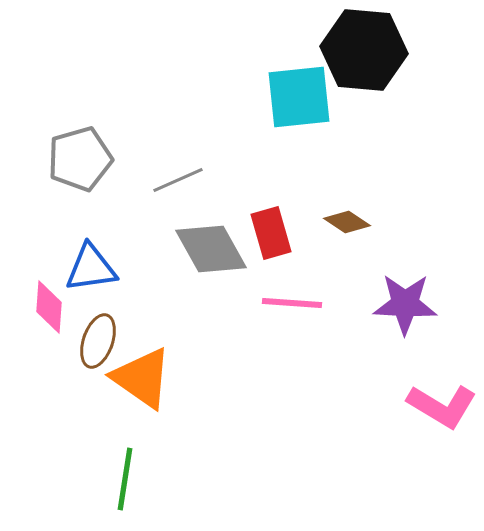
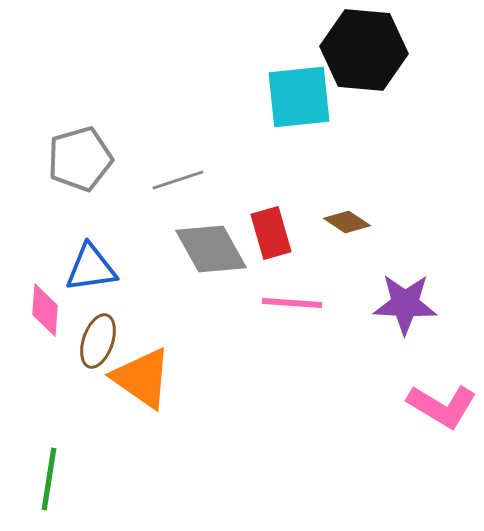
gray line: rotated 6 degrees clockwise
pink diamond: moved 4 px left, 3 px down
green line: moved 76 px left
